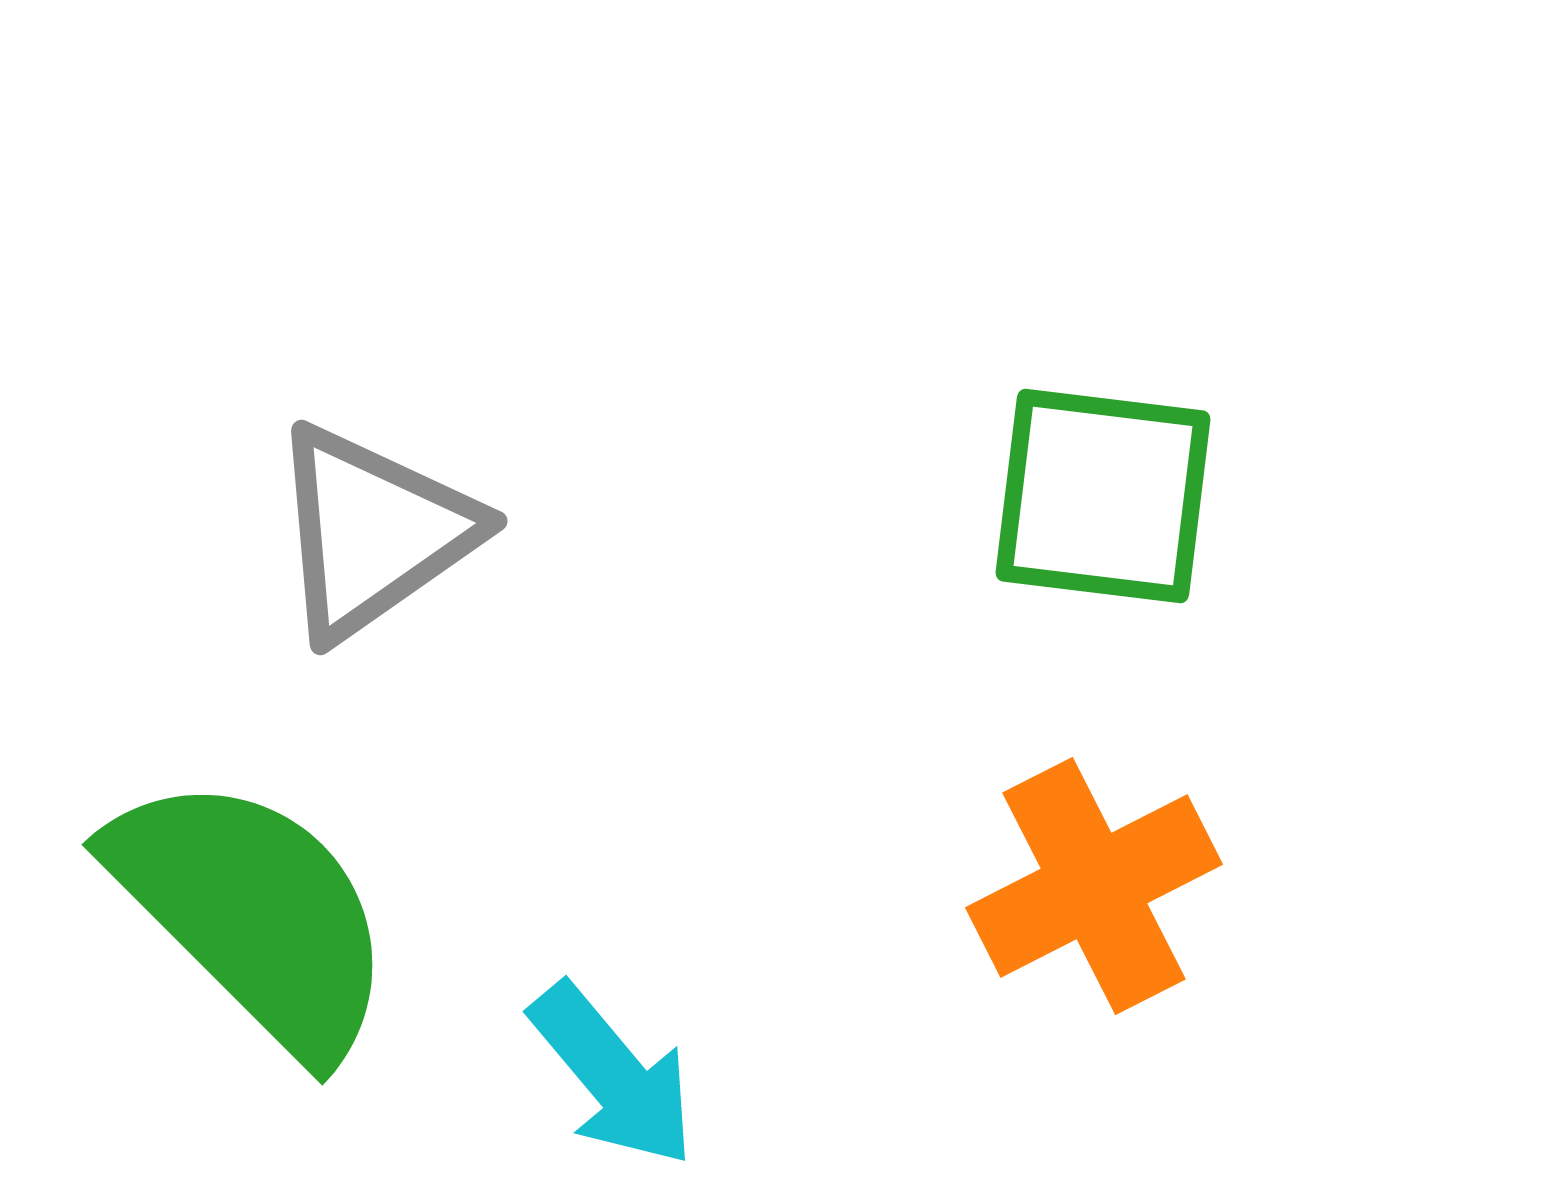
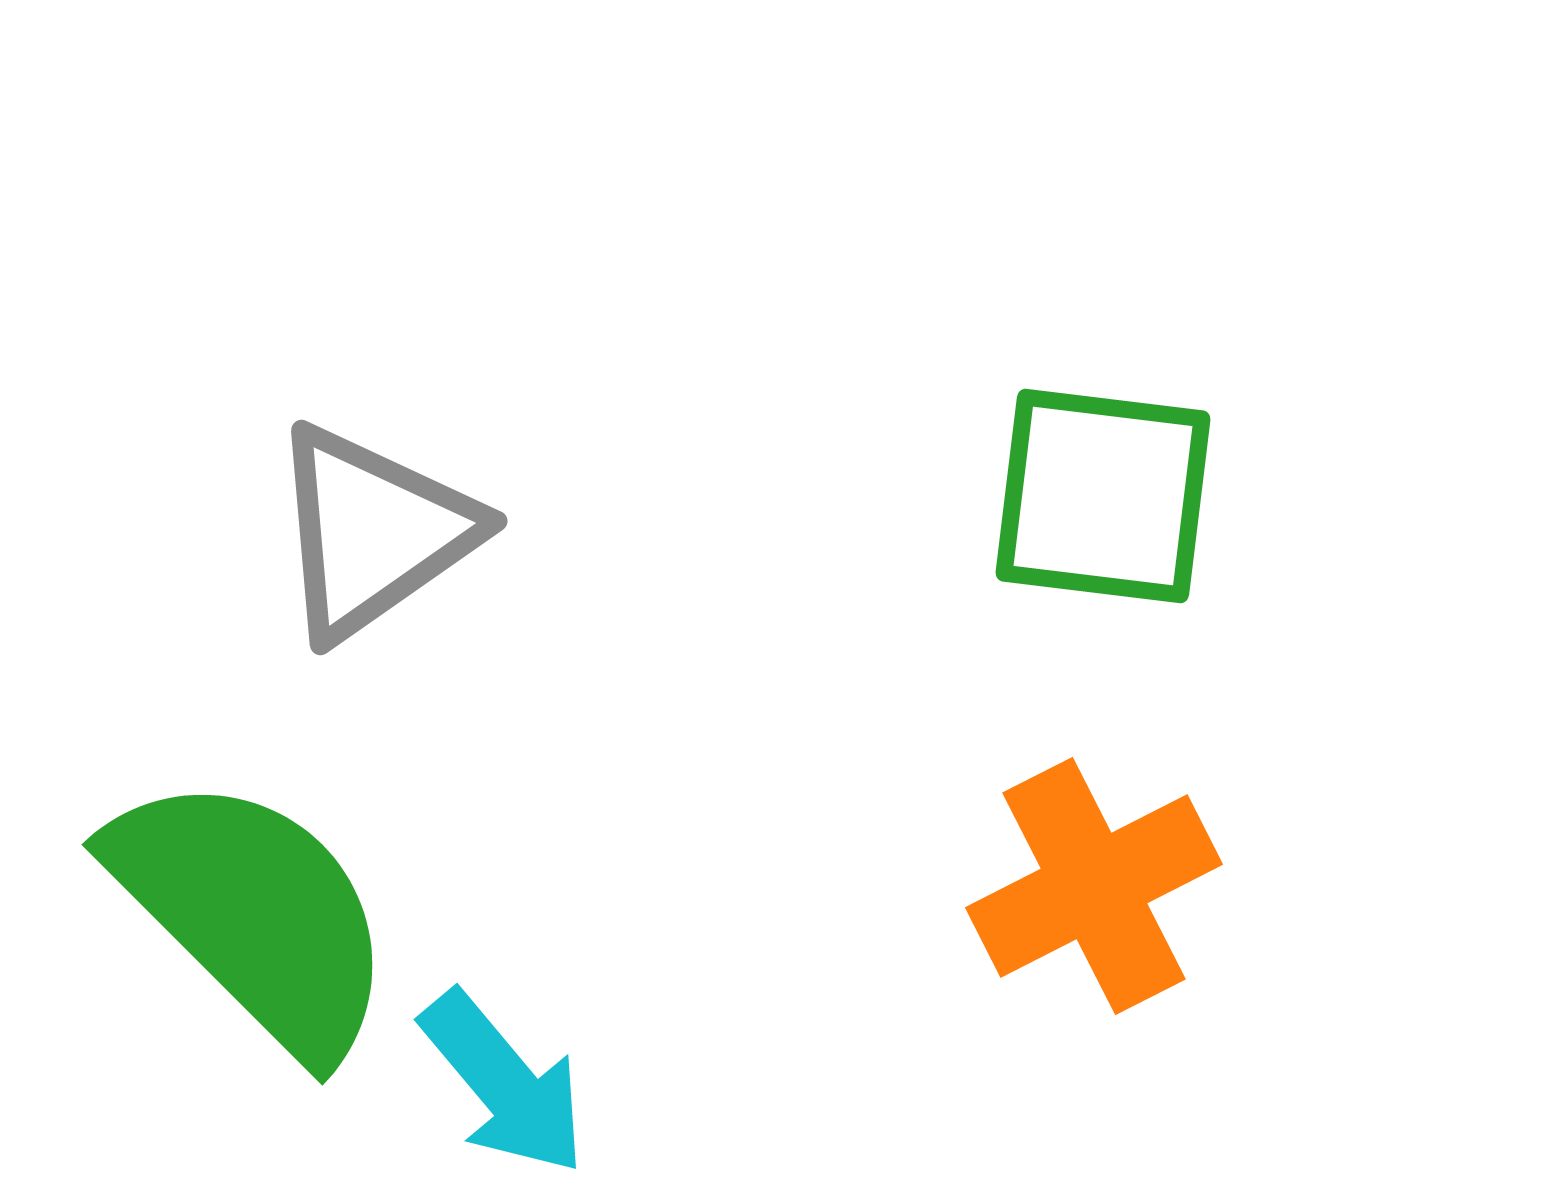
cyan arrow: moved 109 px left, 8 px down
